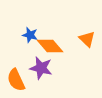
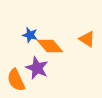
orange triangle: rotated 12 degrees counterclockwise
purple star: moved 4 px left; rotated 10 degrees clockwise
